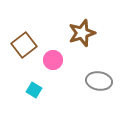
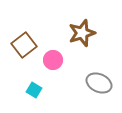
gray ellipse: moved 2 px down; rotated 15 degrees clockwise
